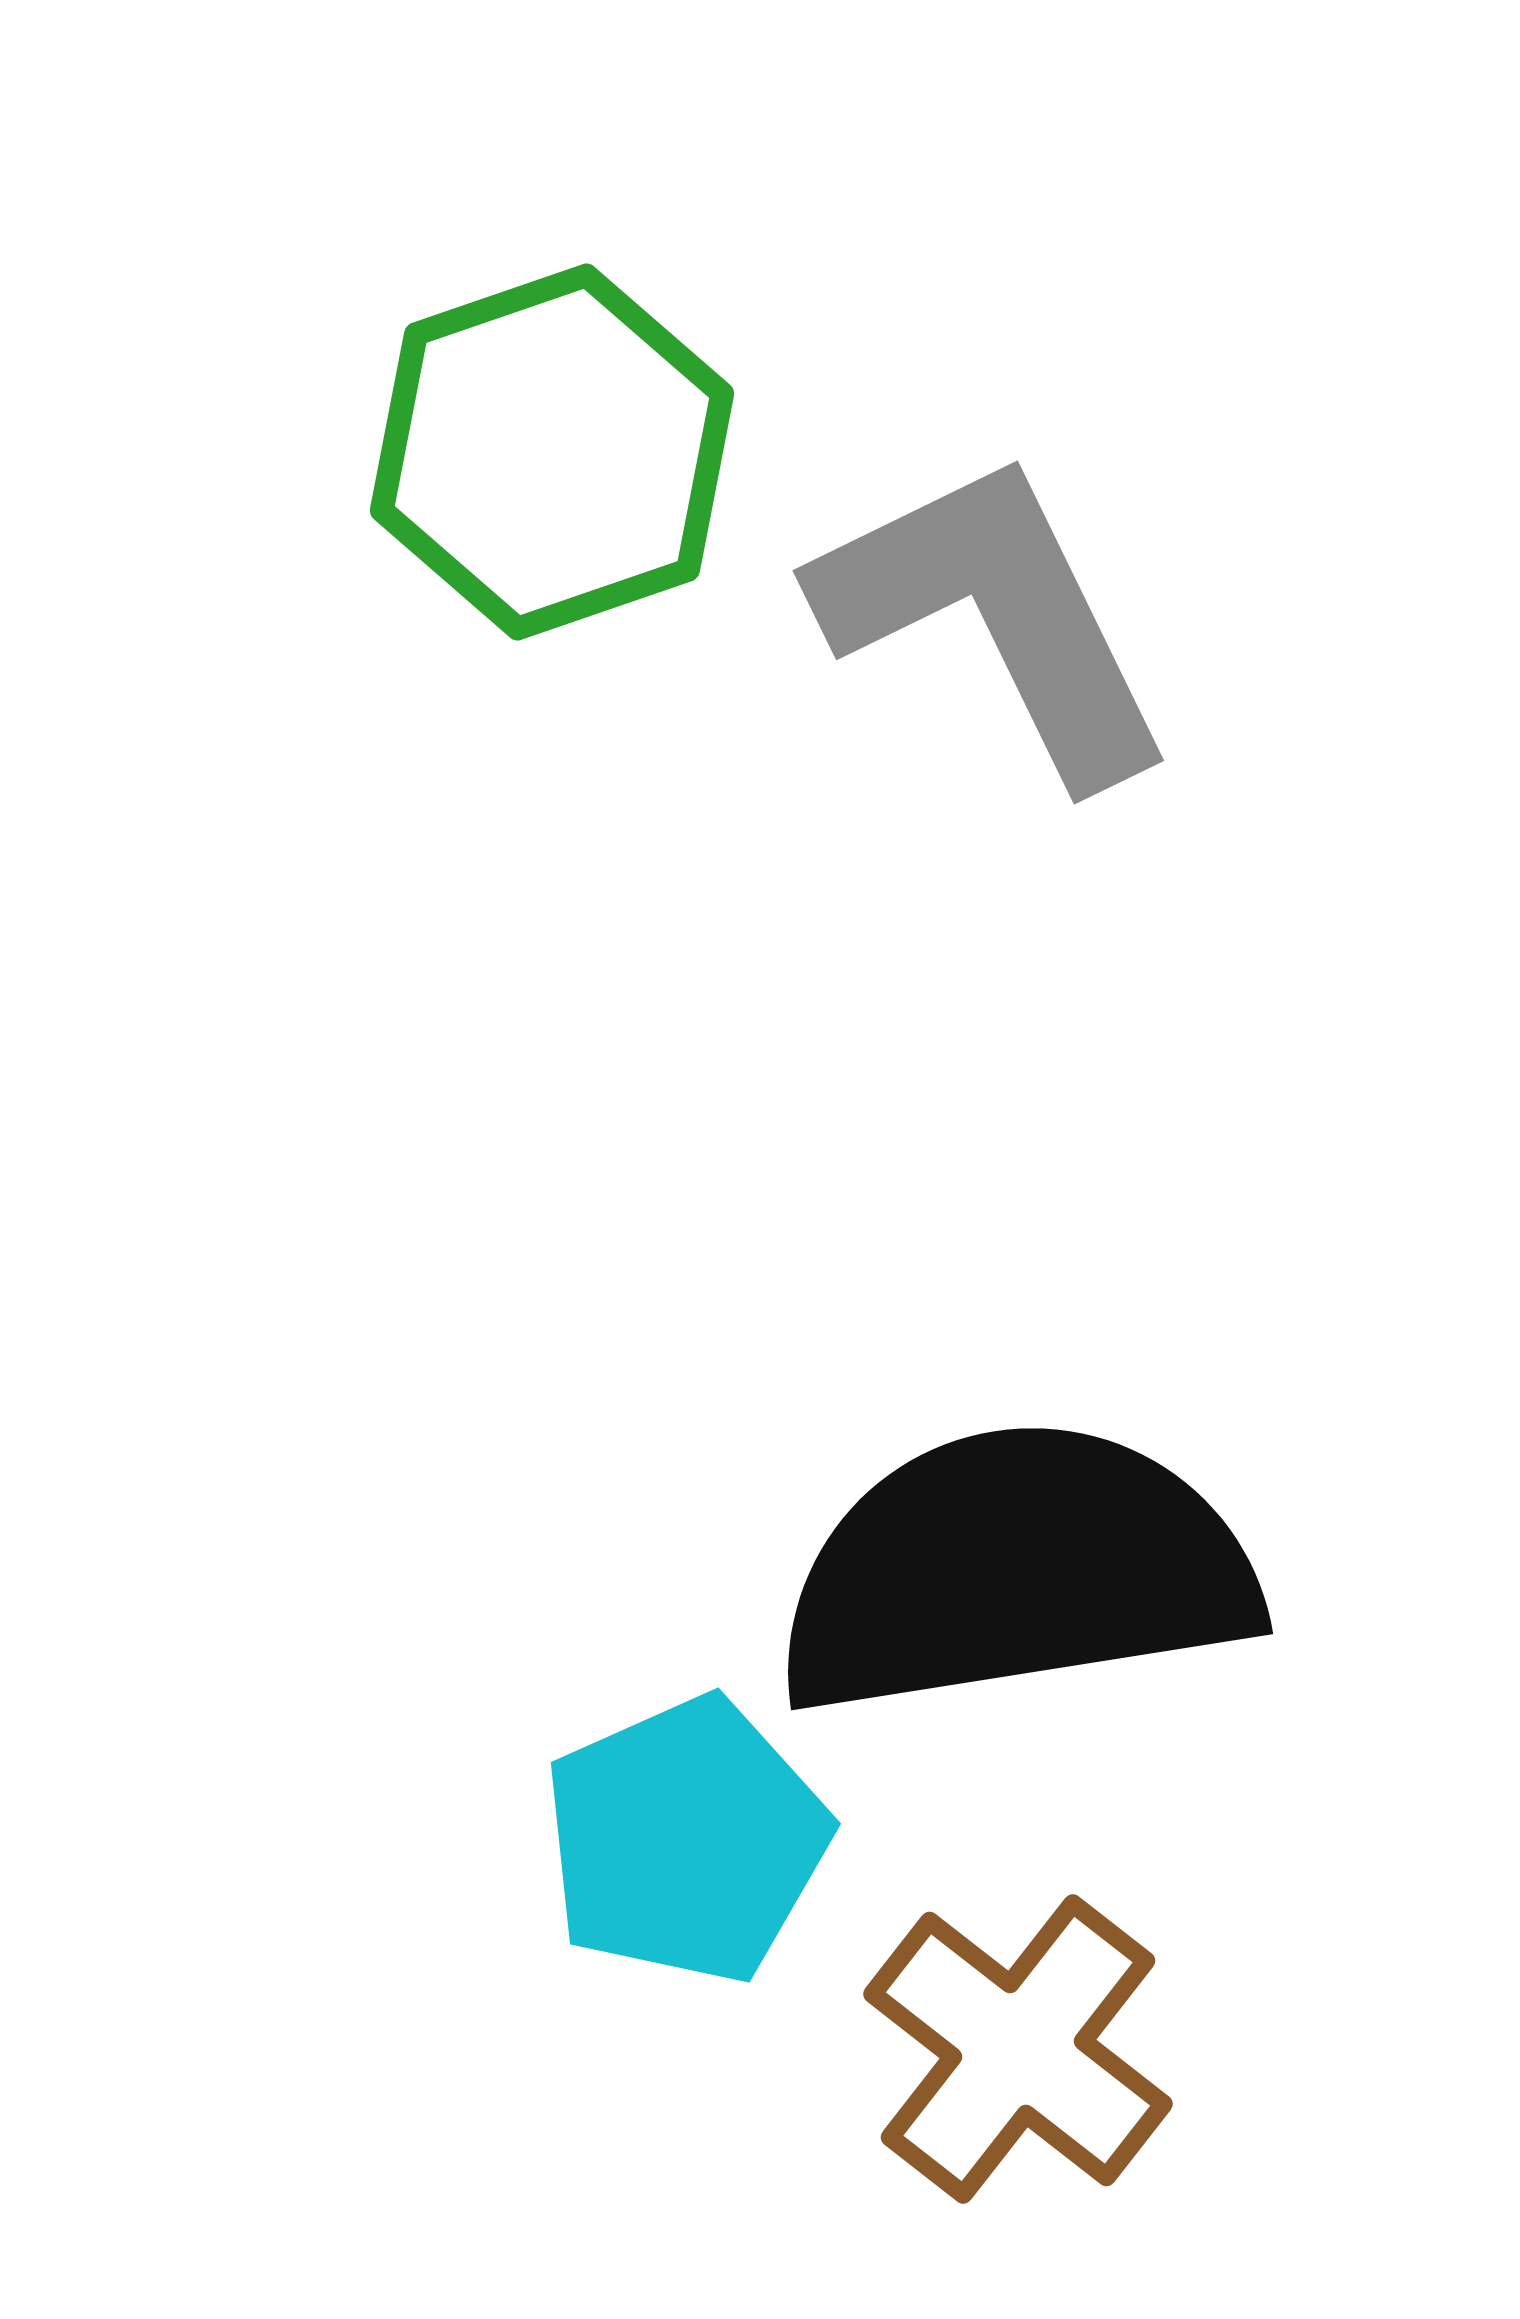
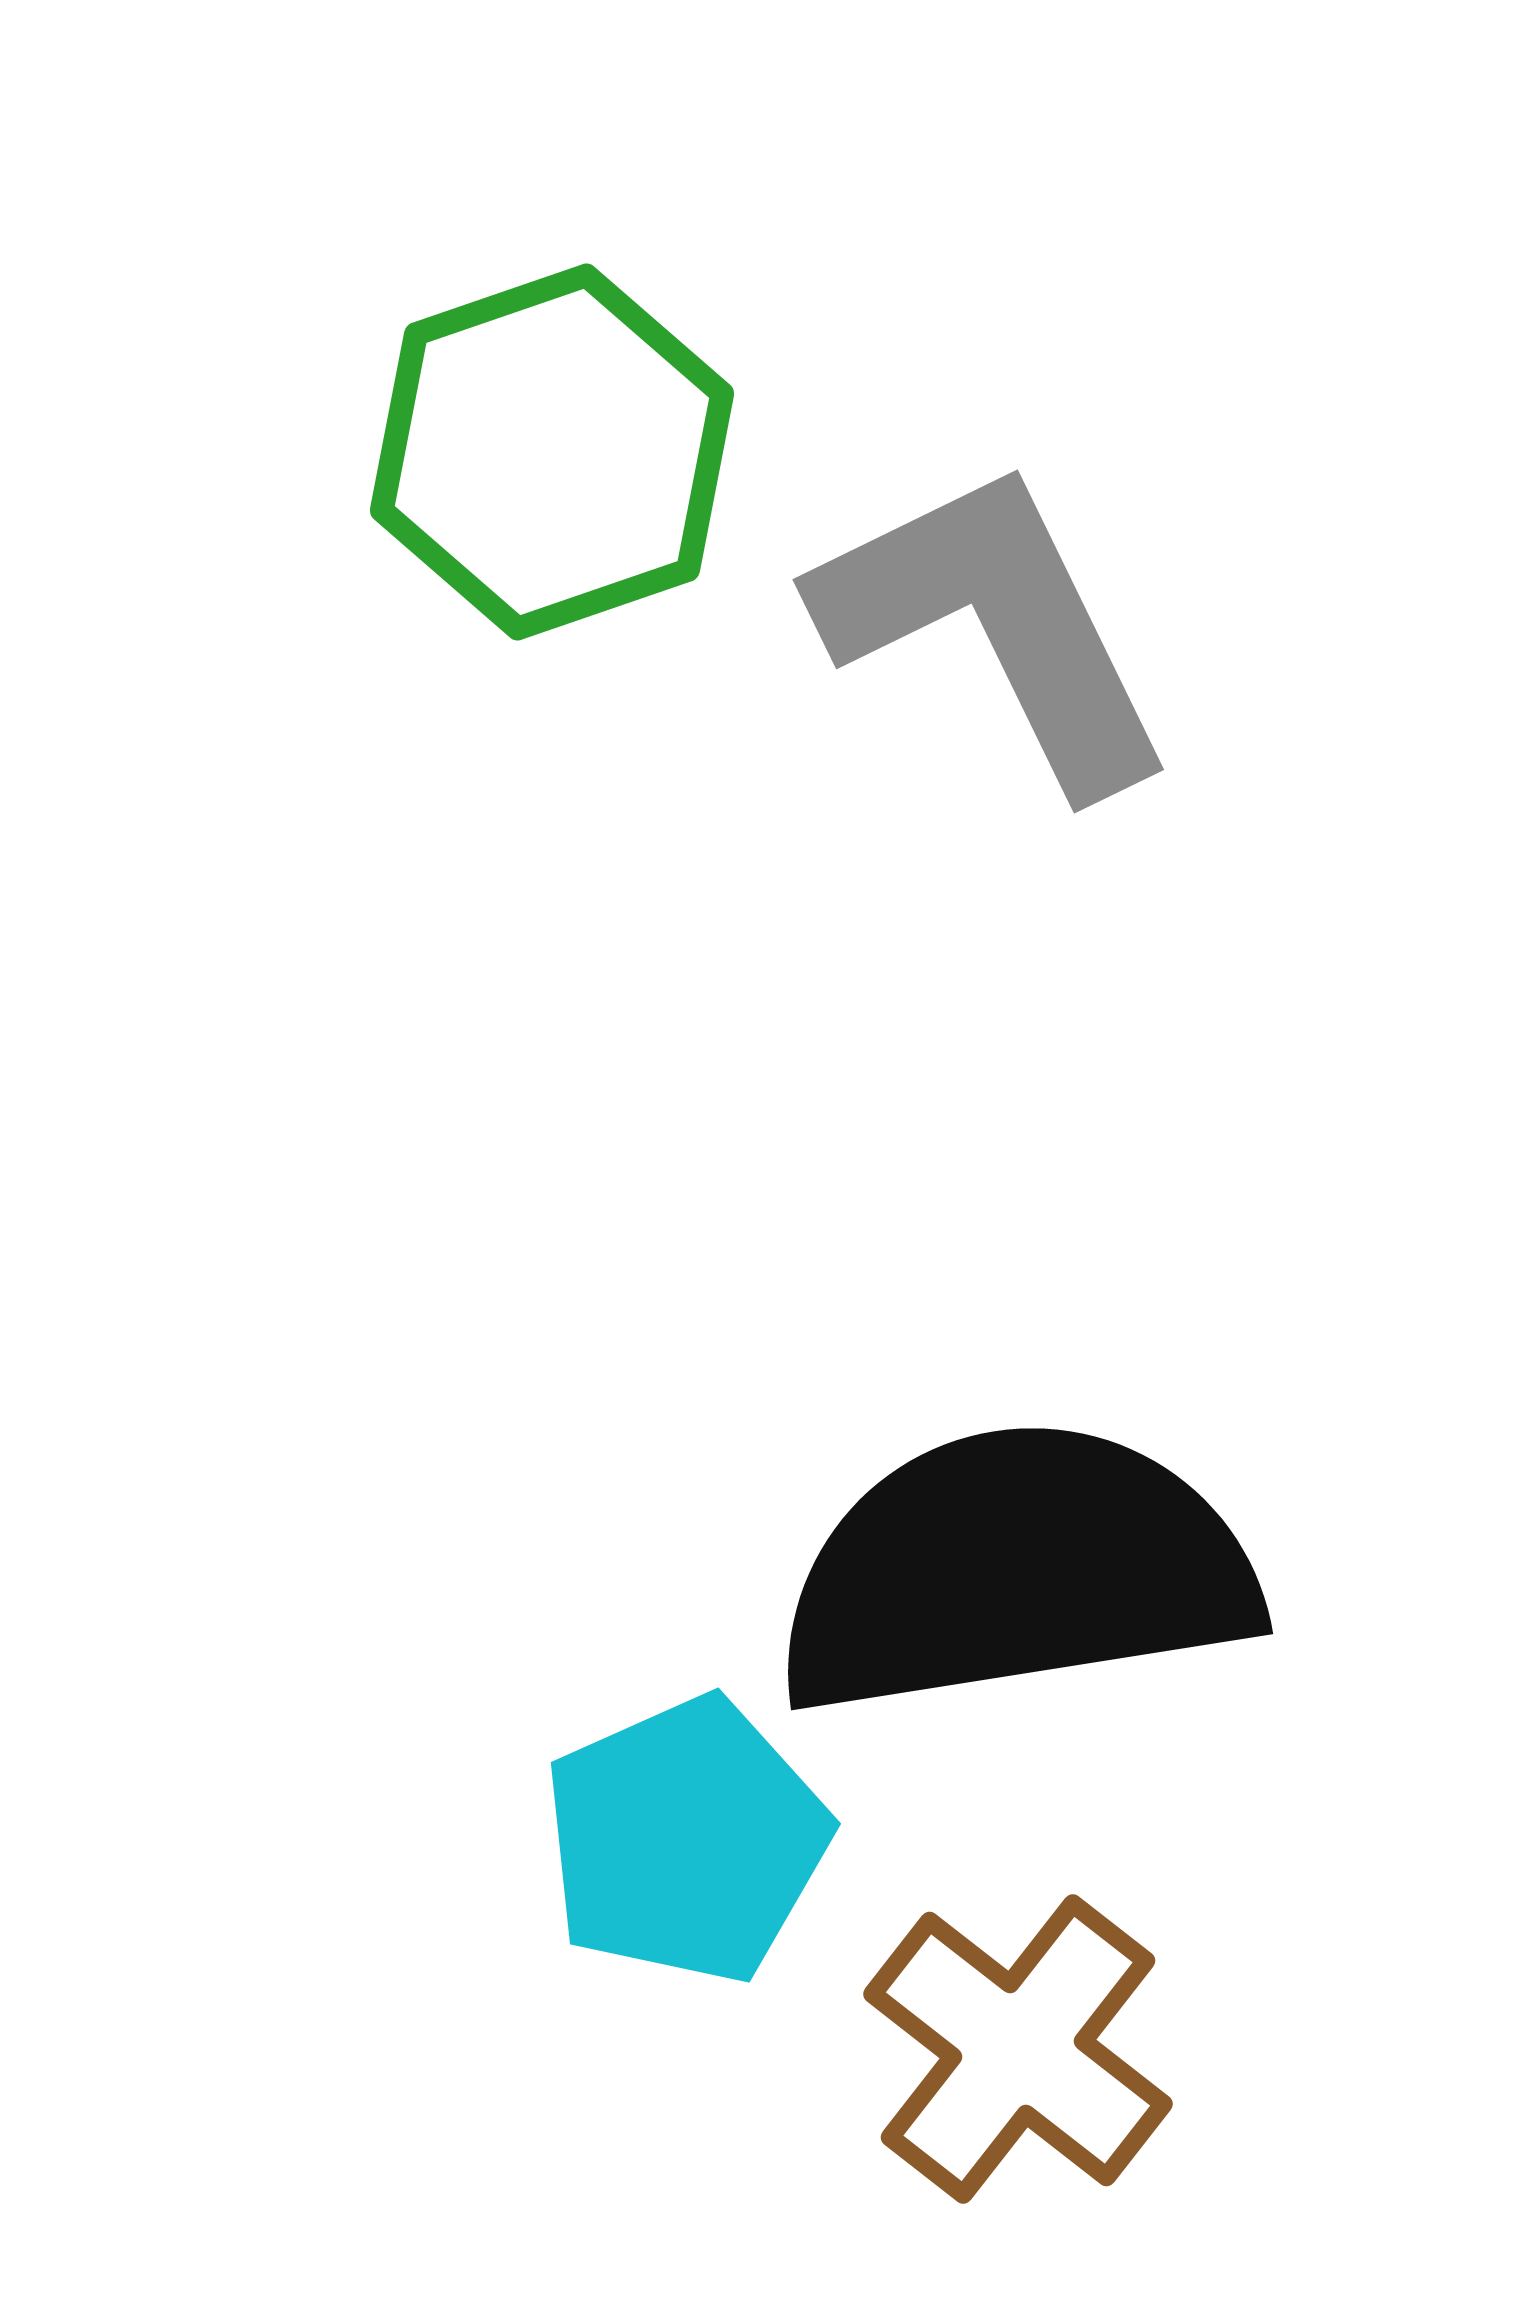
gray L-shape: moved 9 px down
